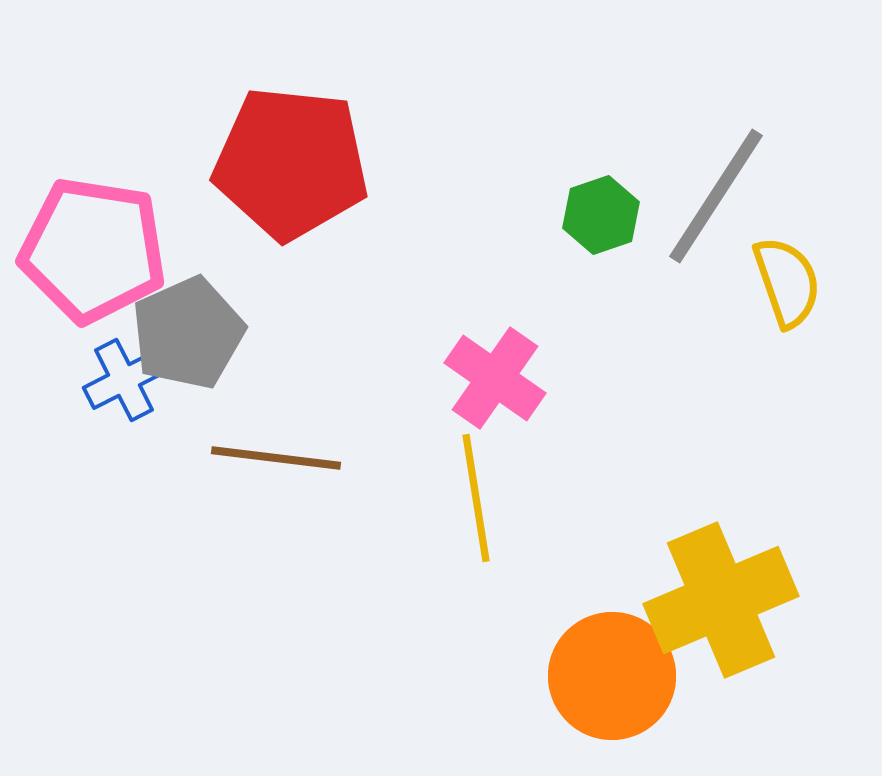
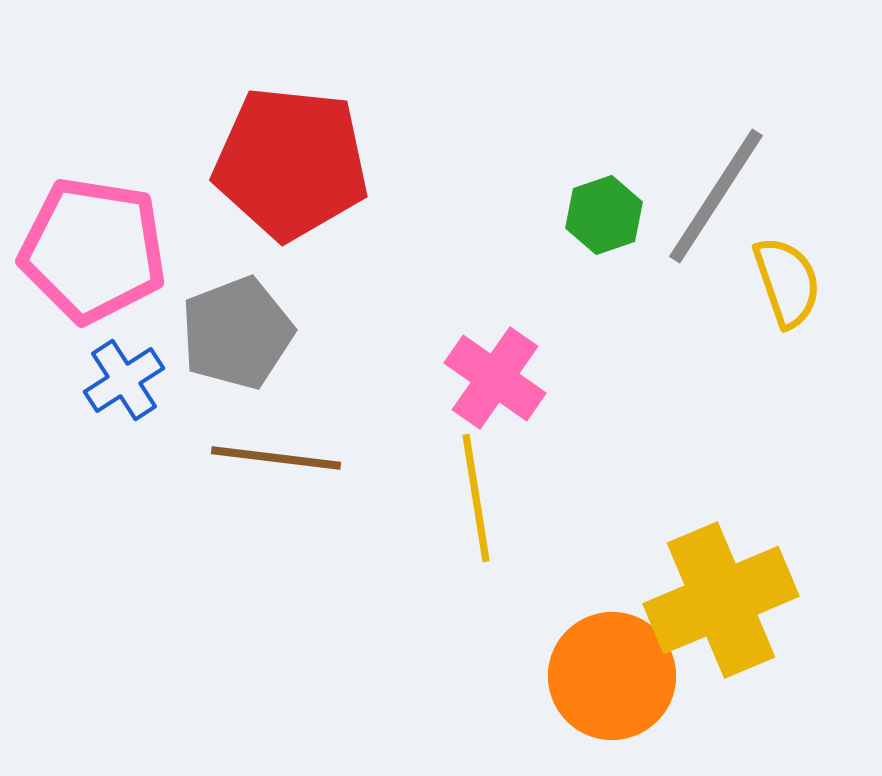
green hexagon: moved 3 px right
gray pentagon: moved 49 px right; rotated 3 degrees clockwise
blue cross: rotated 6 degrees counterclockwise
